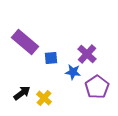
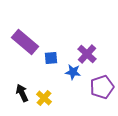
purple pentagon: moved 5 px right; rotated 15 degrees clockwise
black arrow: rotated 78 degrees counterclockwise
